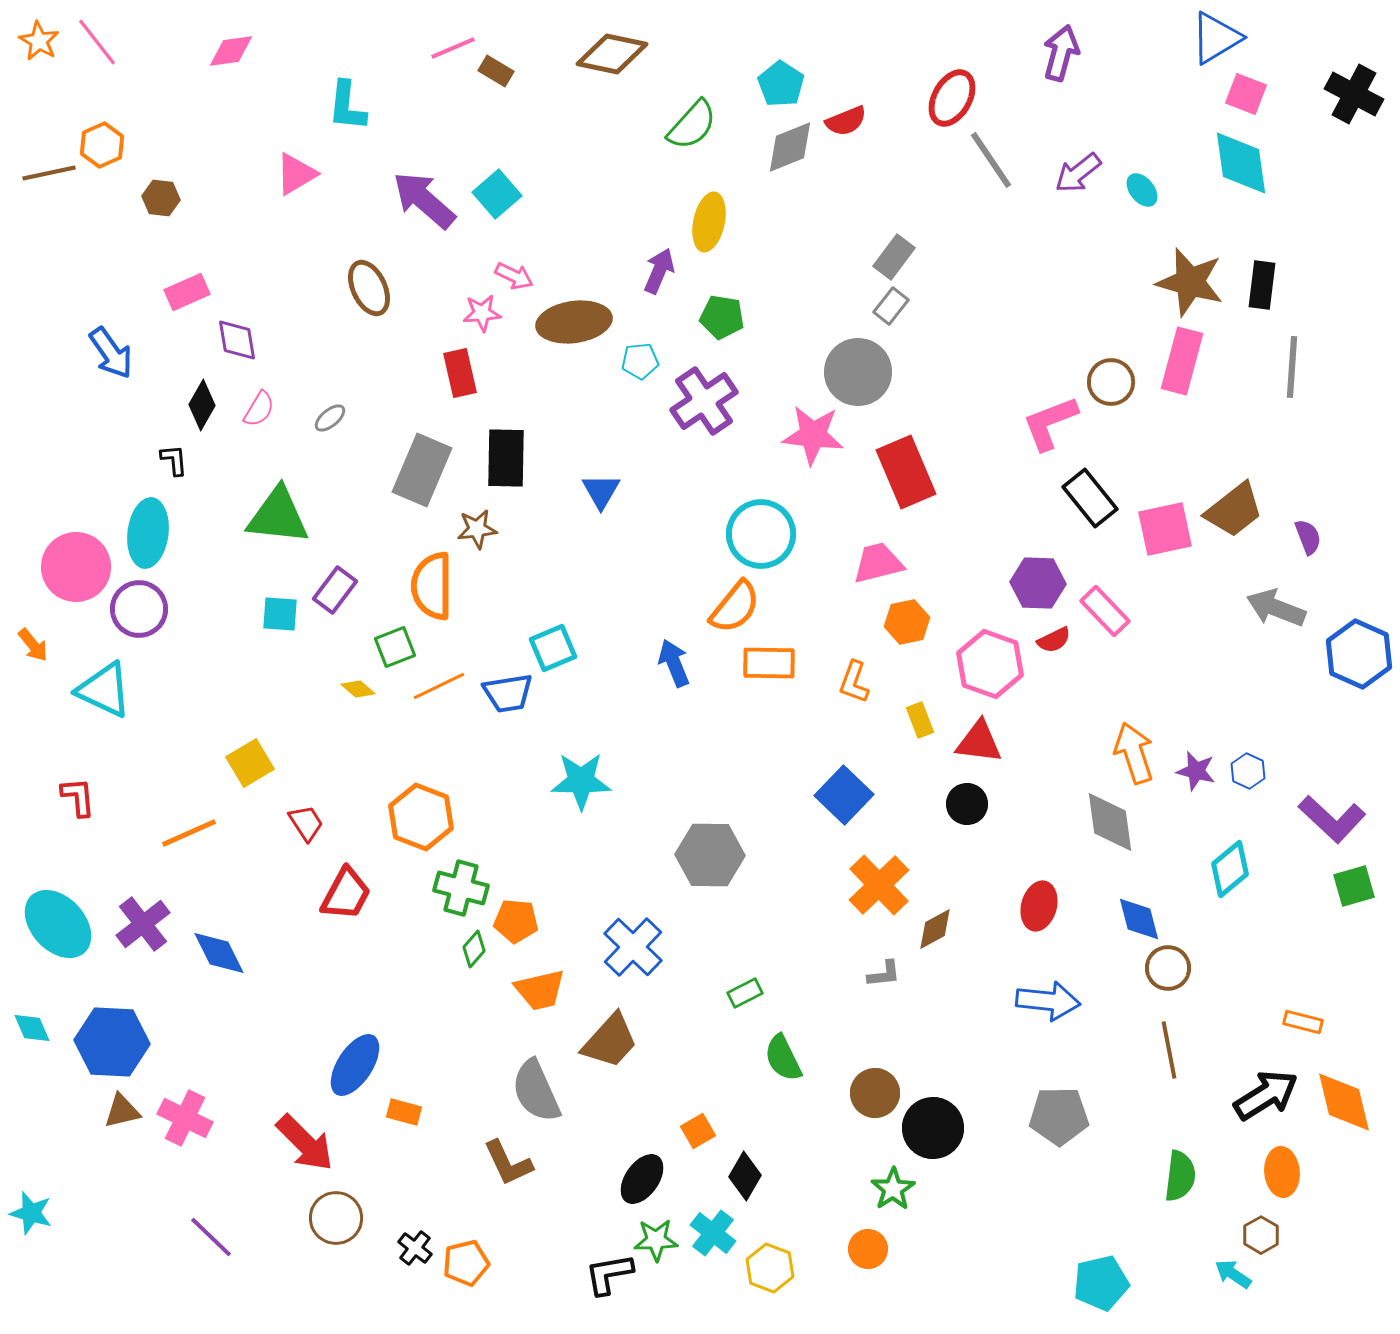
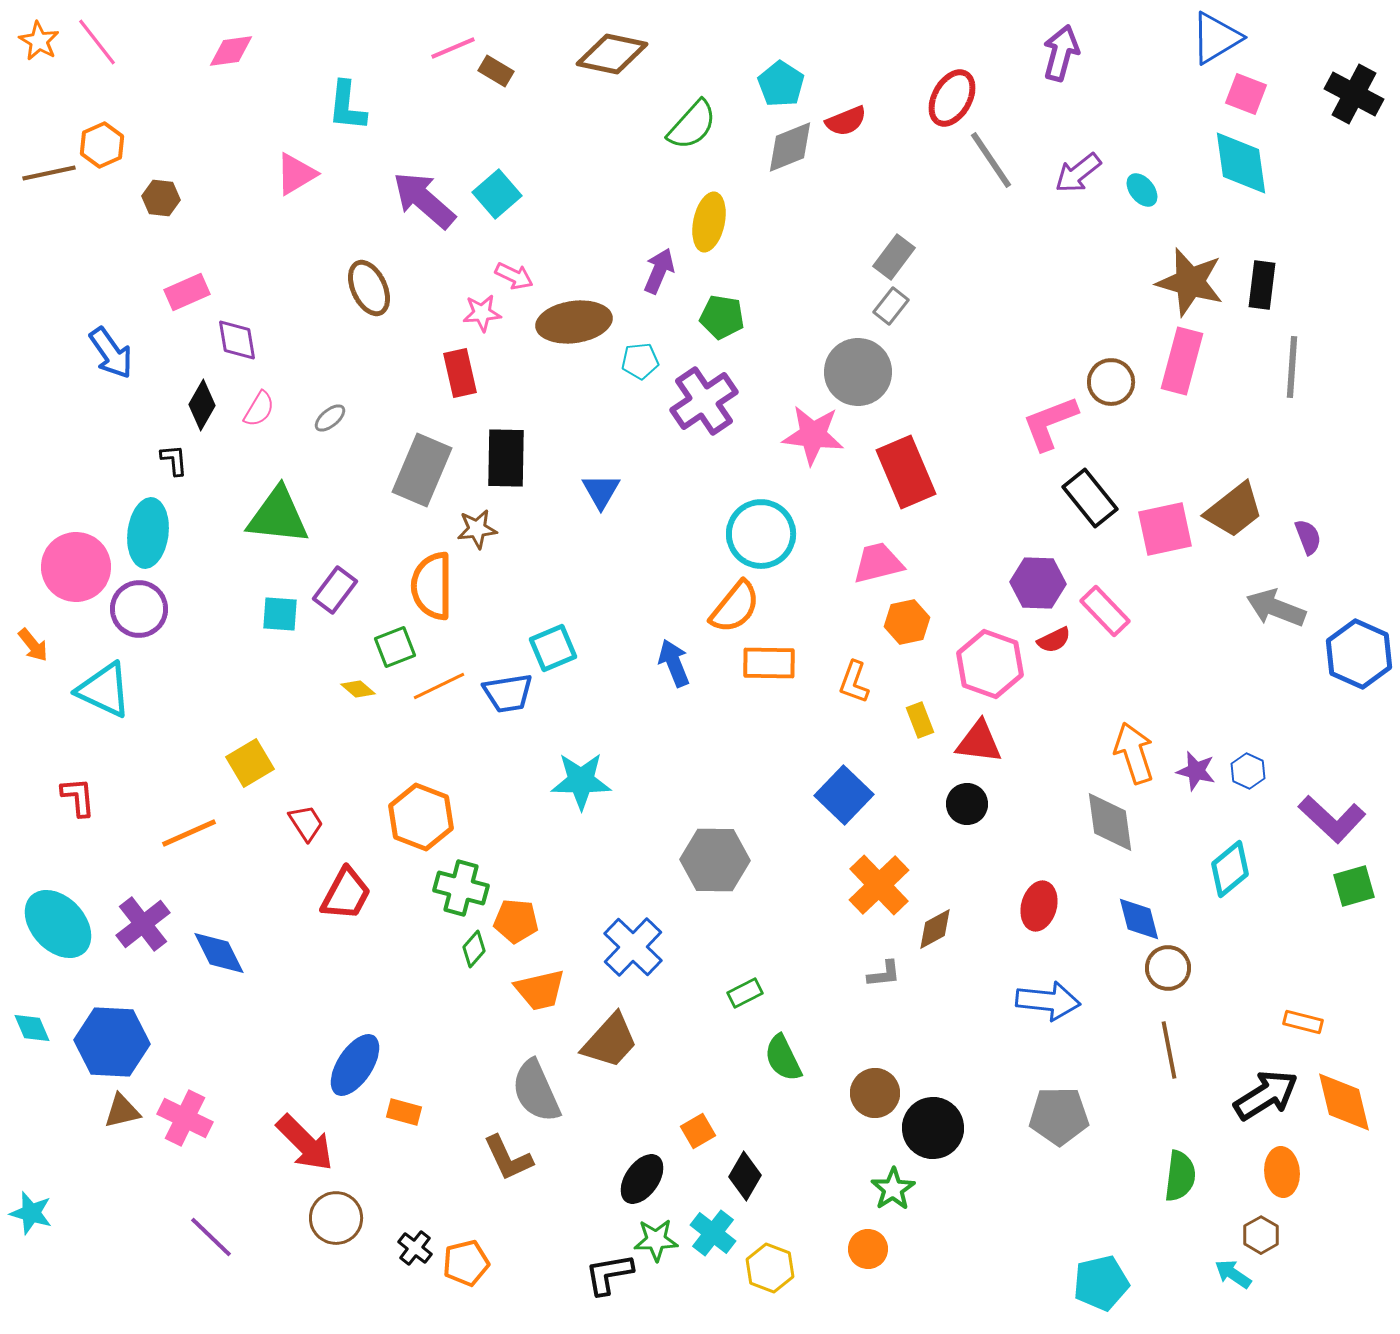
gray hexagon at (710, 855): moved 5 px right, 5 px down
brown L-shape at (508, 1163): moved 5 px up
